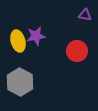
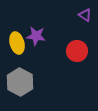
purple triangle: rotated 24 degrees clockwise
purple star: rotated 18 degrees clockwise
yellow ellipse: moved 1 px left, 2 px down
